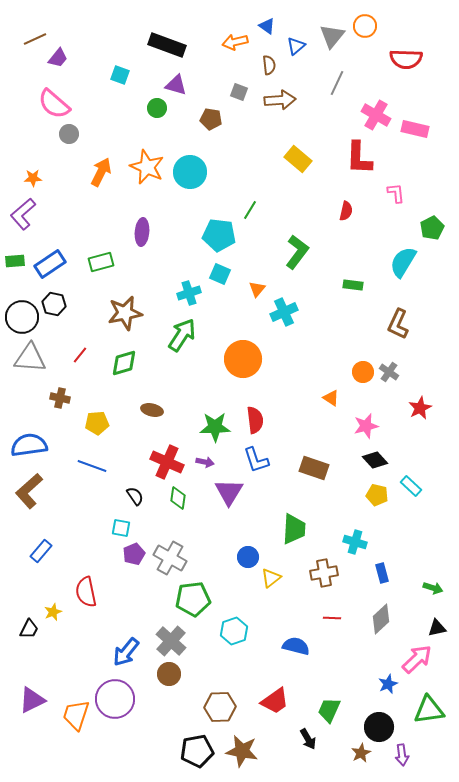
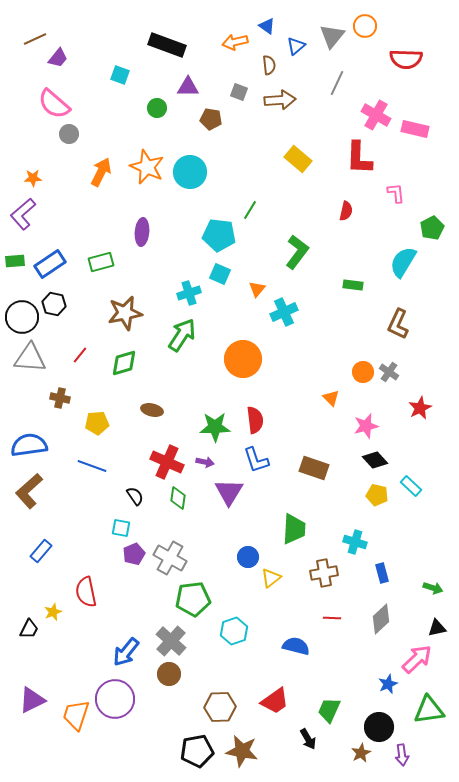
purple triangle at (176, 85): moved 12 px right, 2 px down; rotated 15 degrees counterclockwise
orange triangle at (331, 398): rotated 12 degrees clockwise
